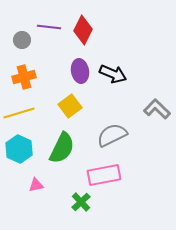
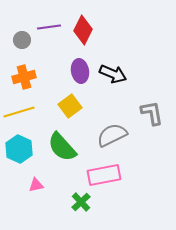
purple line: rotated 15 degrees counterclockwise
gray L-shape: moved 5 px left, 4 px down; rotated 36 degrees clockwise
yellow line: moved 1 px up
green semicircle: moved 1 px up; rotated 112 degrees clockwise
